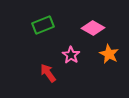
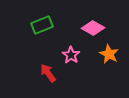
green rectangle: moved 1 px left
